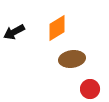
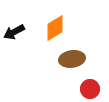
orange diamond: moved 2 px left
